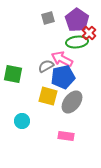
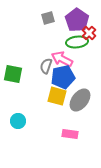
gray semicircle: rotated 42 degrees counterclockwise
yellow square: moved 9 px right
gray ellipse: moved 8 px right, 2 px up
cyan circle: moved 4 px left
pink rectangle: moved 4 px right, 2 px up
